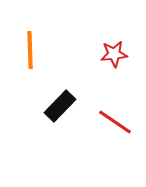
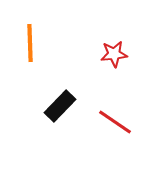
orange line: moved 7 px up
